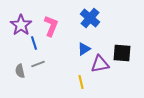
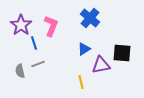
purple triangle: moved 1 px right, 1 px down
